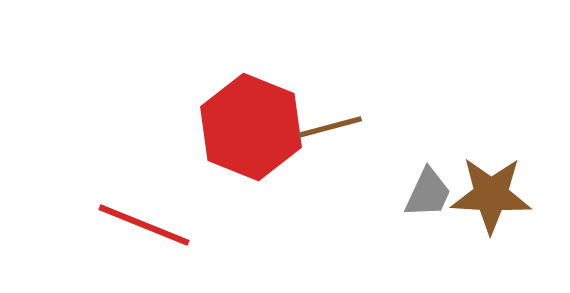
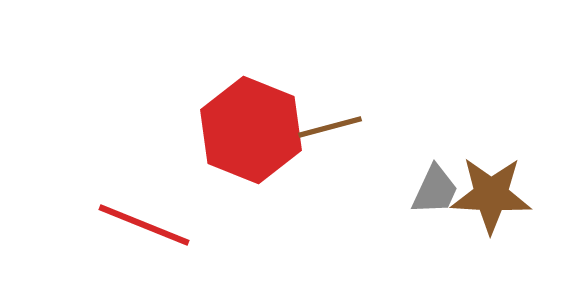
red hexagon: moved 3 px down
gray trapezoid: moved 7 px right, 3 px up
